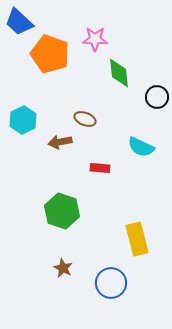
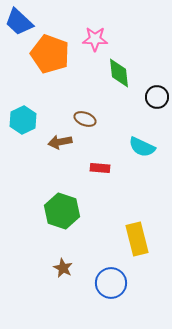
cyan semicircle: moved 1 px right
